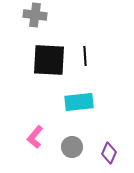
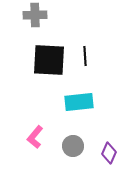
gray cross: rotated 10 degrees counterclockwise
gray circle: moved 1 px right, 1 px up
